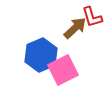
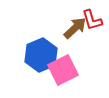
red L-shape: moved 3 px down
